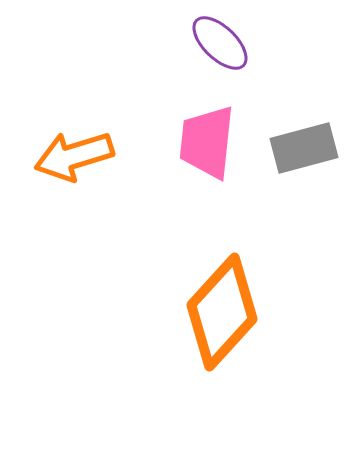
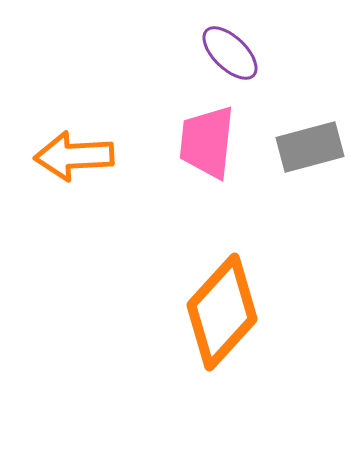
purple ellipse: moved 10 px right, 10 px down
gray rectangle: moved 6 px right, 1 px up
orange arrow: rotated 14 degrees clockwise
